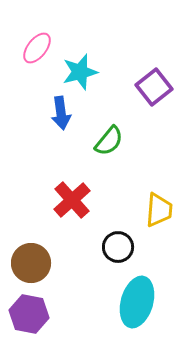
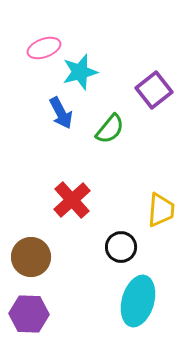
pink ellipse: moved 7 px right; rotated 32 degrees clockwise
purple square: moved 3 px down
blue arrow: rotated 20 degrees counterclockwise
green semicircle: moved 1 px right, 12 px up
yellow trapezoid: moved 2 px right
black circle: moved 3 px right
brown circle: moved 6 px up
cyan ellipse: moved 1 px right, 1 px up
purple hexagon: rotated 9 degrees counterclockwise
